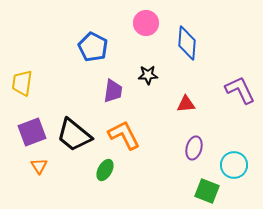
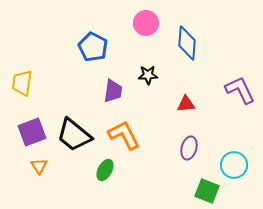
purple ellipse: moved 5 px left
